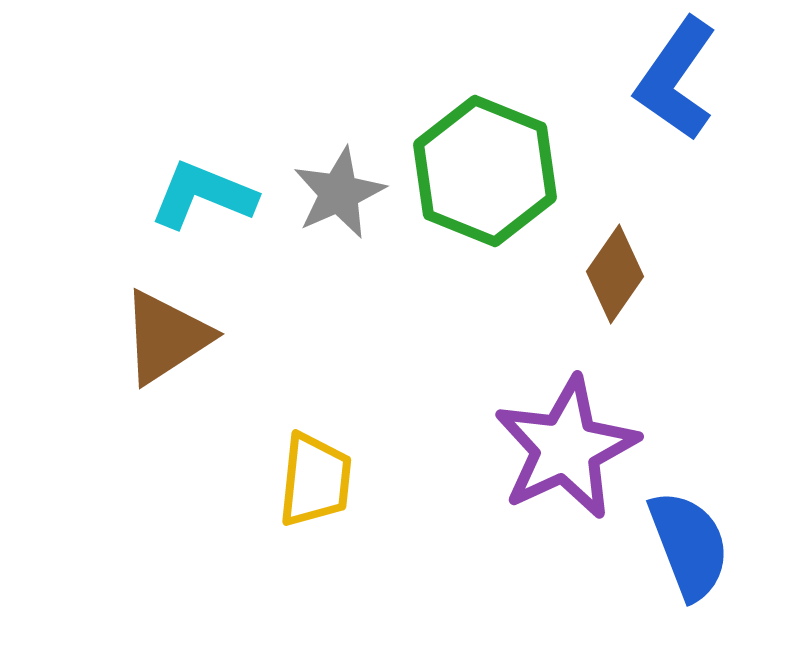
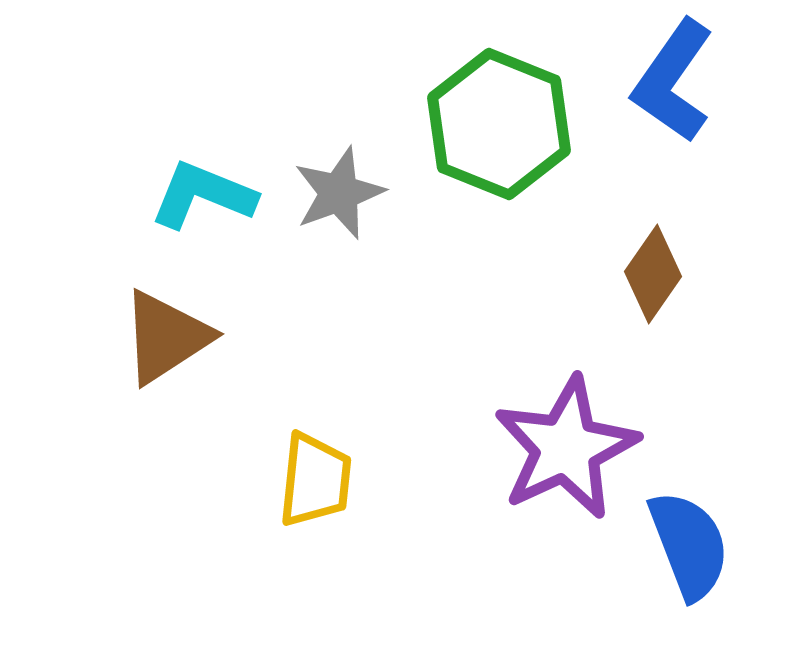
blue L-shape: moved 3 px left, 2 px down
green hexagon: moved 14 px right, 47 px up
gray star: rotated 4 degrees clockwise
brown diamond: moved 38 px right
